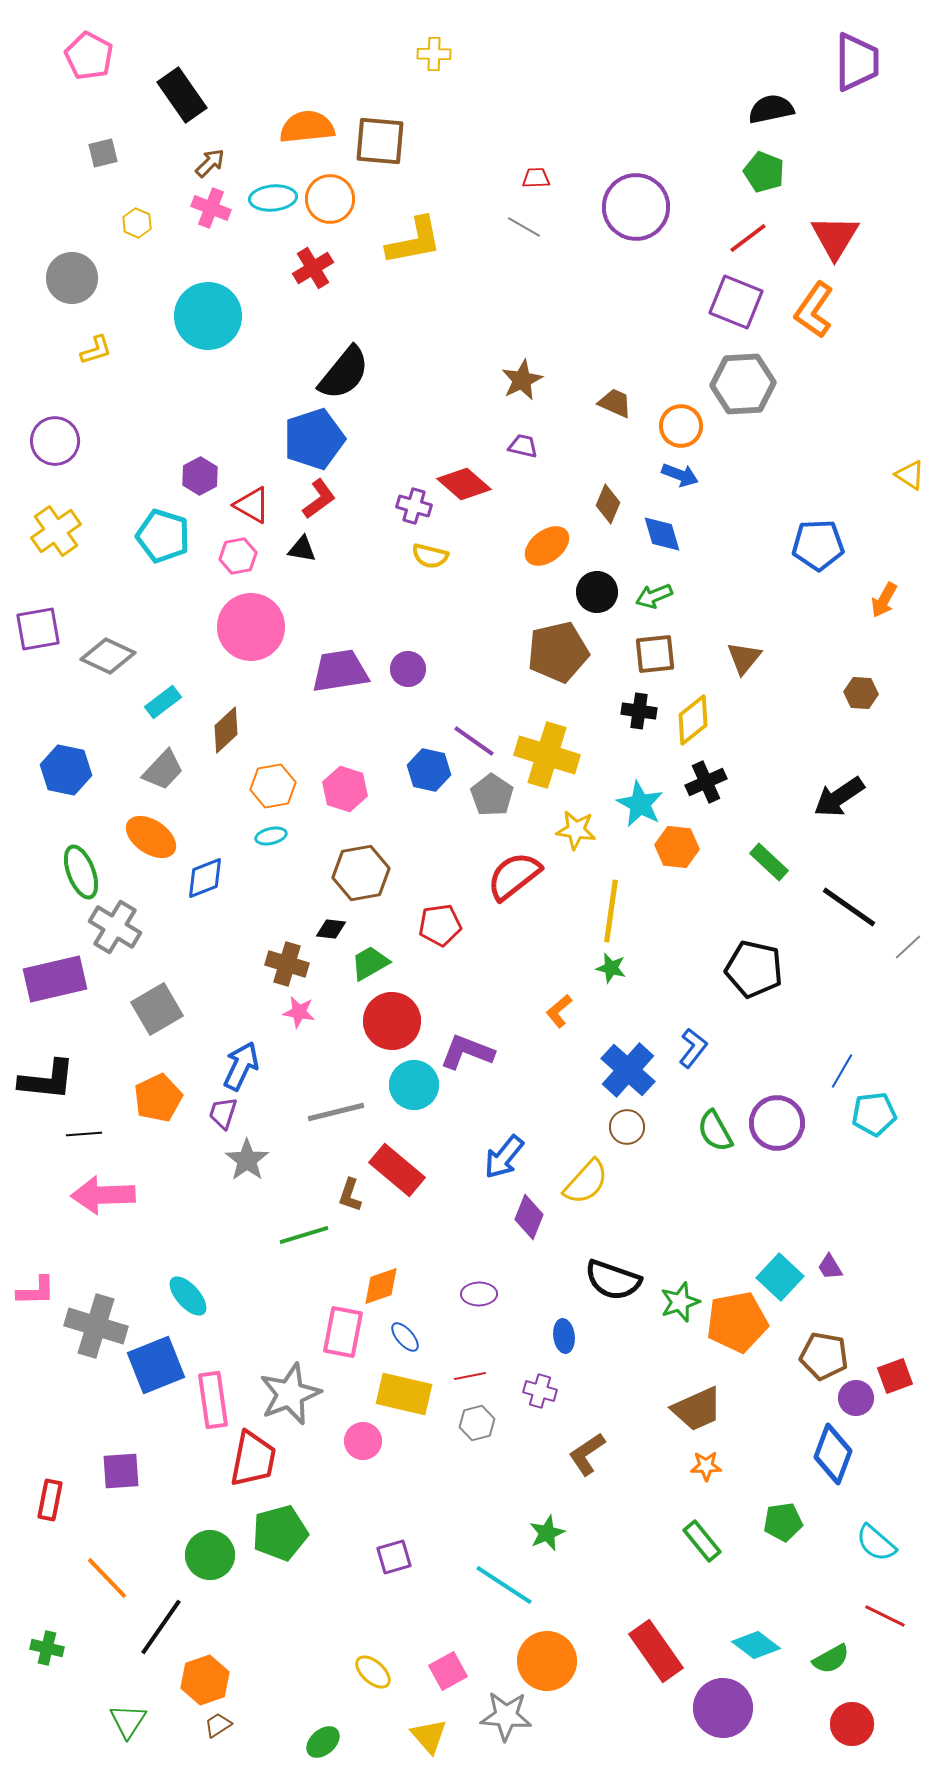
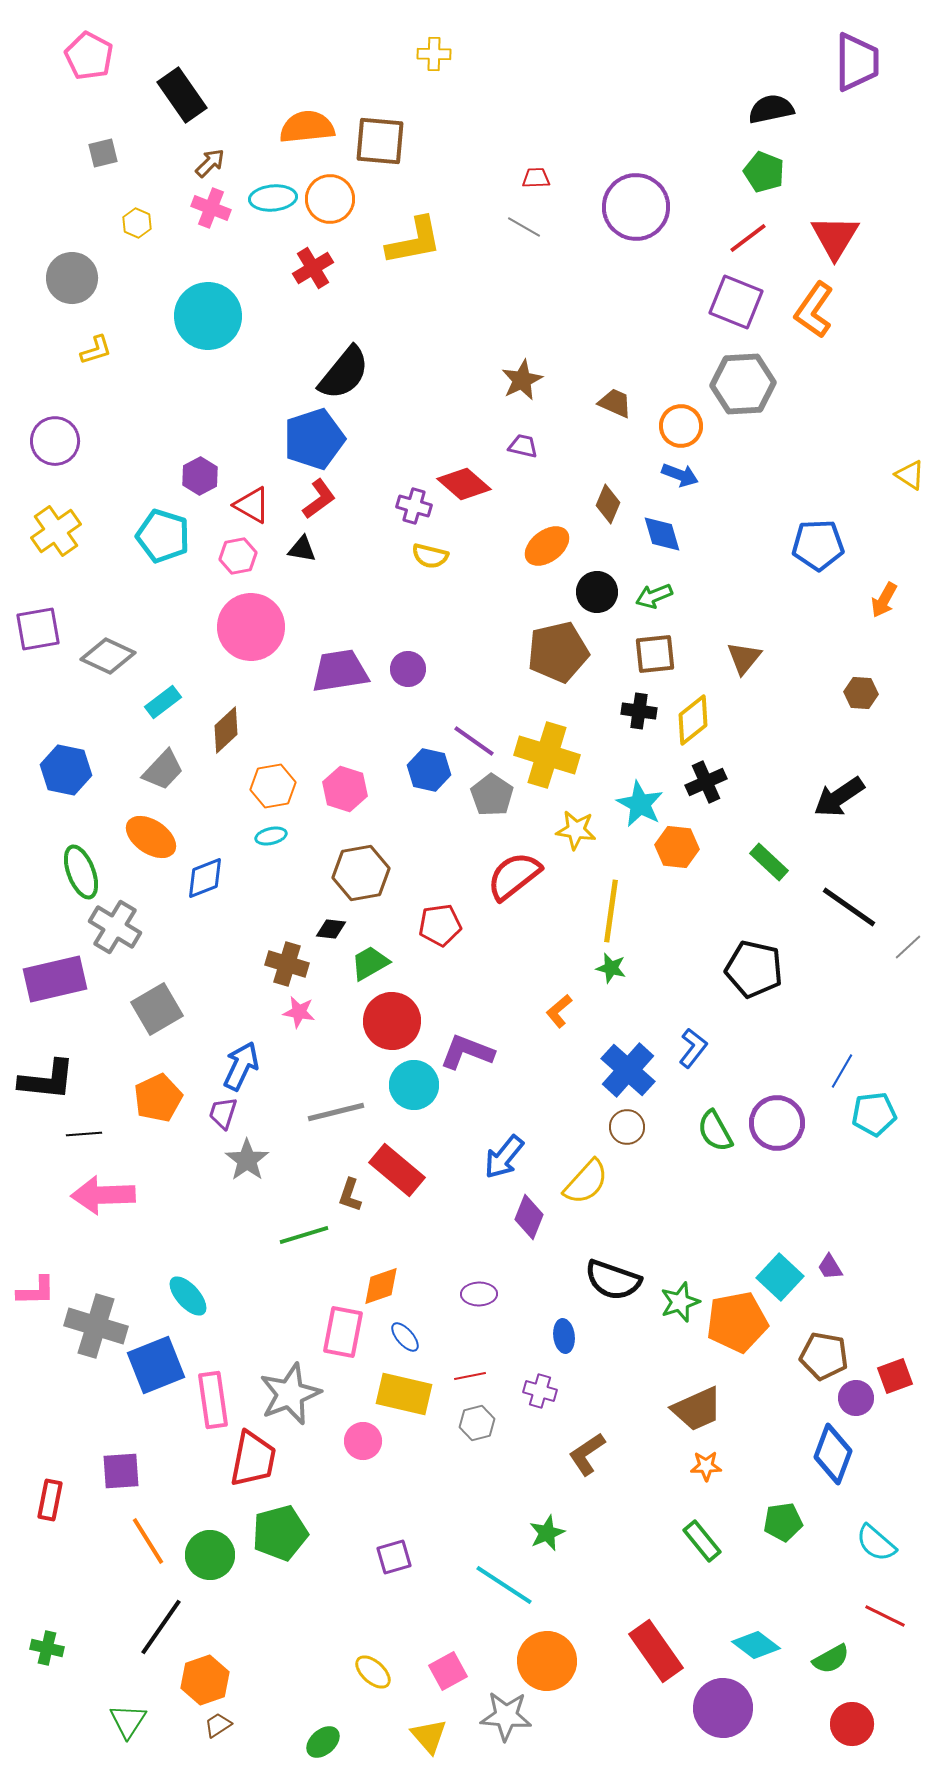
orange line at (107, 1578): moved 41 px right, 37 px up; rotated 12 degrees clockwise
